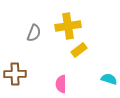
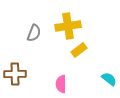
cyan semicircle: rotated 21 degrees clockwise
